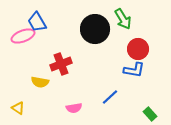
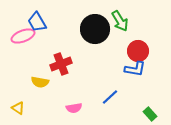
green arrow: moved 3 px left, 2 px down
red circle: moved 2 px down
blue L-shape: moved 1 px right, 1 px up
